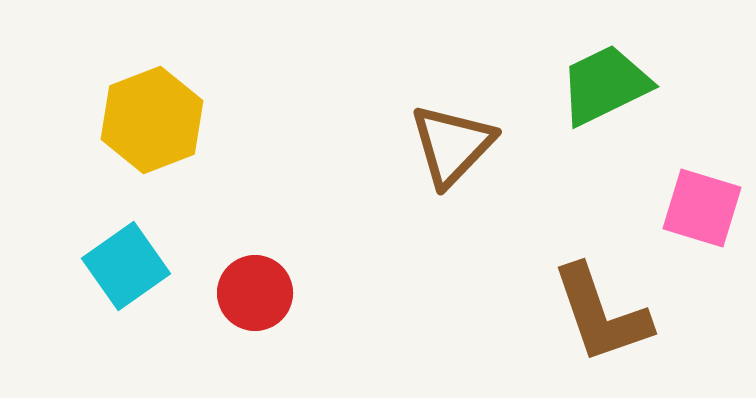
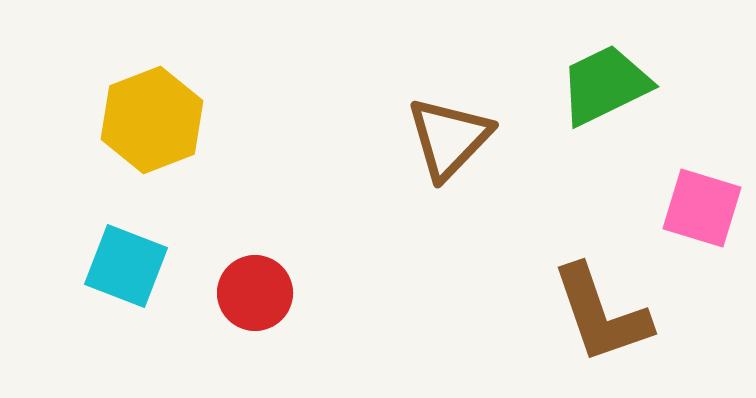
brown triangle: moved 3 px left, 7 px up
cyan square: rotated 34 degrees counterclockwise
